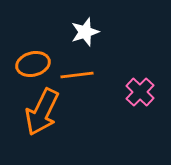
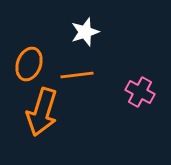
orange ellipse: moved 4 px left; rotated 56 degrees counterclockwise
pink cross: rotated 16 degrees counterclockwise
orange arrow: rotated 9 degrees counterclockwise
